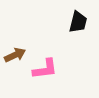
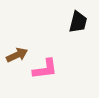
brown arrow: moved 2 px right
